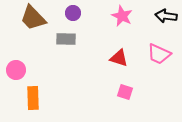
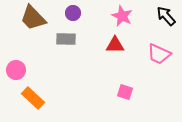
black arrow: rotated 40 degrees clockwise
red triangle: moved 4 px left, 13 px up; rotated 18 degrees counterclockwise
orange rectangle: rotated 45 degrees counterclockwise
